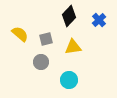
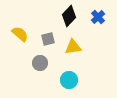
blue cross: moved 1 px left, 3 px up
gray square: moved 2 px right
gray circle: moved 1 px left, 1 px down
